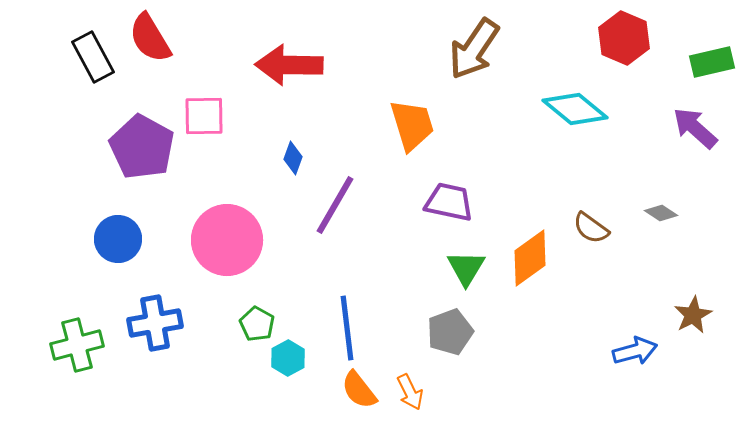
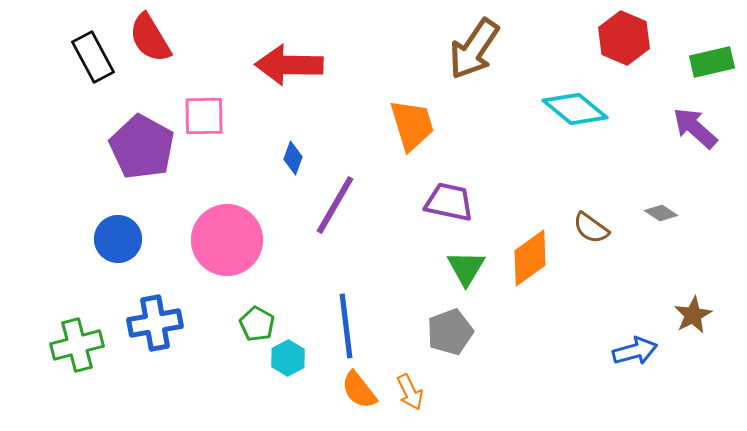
blue line: moved 1 px left, 2 px up
